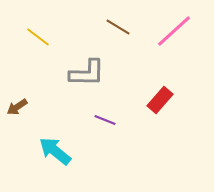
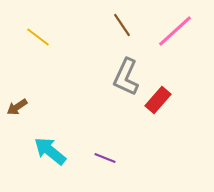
brown line: moved 4 px right, 2 px up; rotated 25 degrees clockwise
pink line: moved 1 px right
gray L-shape: moved 39 px right, 4 px down; rotated 114 degrees clockwise
red rectangle: moved 2 px left
purple line: moved 38 px down
cyan arrow: moved 5 px left
